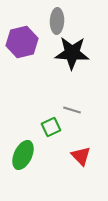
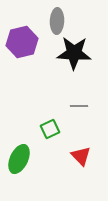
black star: moved 2 px right
gray line: moved 7 px right, 4 px up; rotated 18 degrees counterclockwise
green square: moved 1 px left, 2 px down
green ellipse: moved 4 px left, 4 px down
